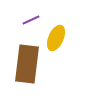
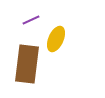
yellow ellipse: moved 1 px down
